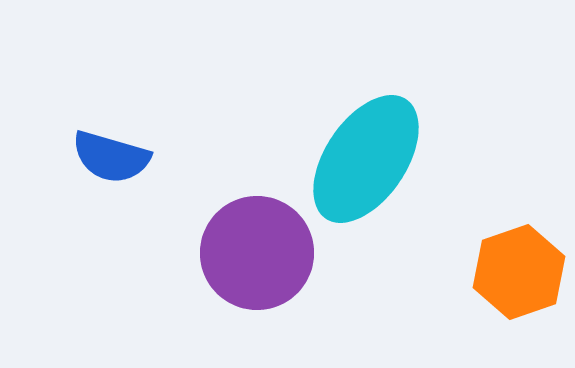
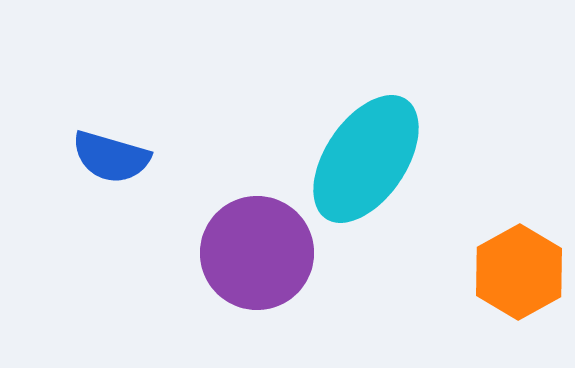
orange hexagon: rotated 10 degrees counterclockwise
